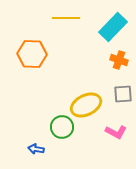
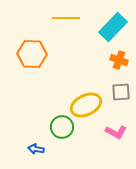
gray square: moved 2 px left, 2 px up
